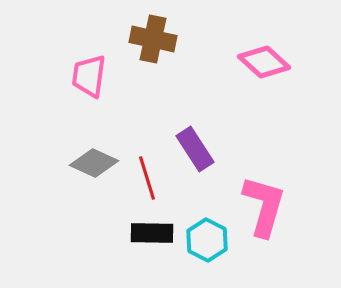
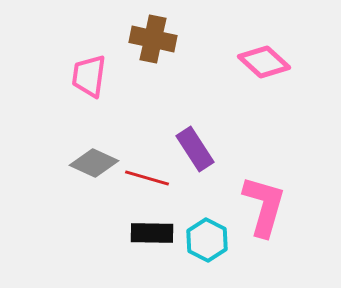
red line: rotated 57 degrees counterclockwise
